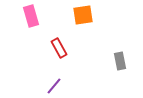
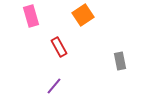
orange square: rotated 25 degrees counterclockwise
red rectangle: moved 1 px up
